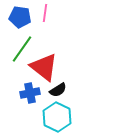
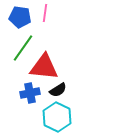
green line: moved 1 px right, 1 px up
red triangle: rotated 32 degrees counterclockwise
